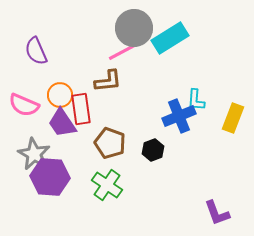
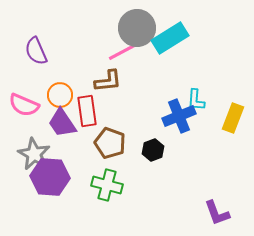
gray circle: moved 3 px right
red rectangle: moved 6 px right, 2 px down
green cross: rotated 20 degrees counterclockwise
